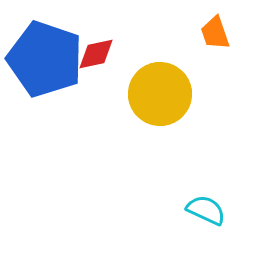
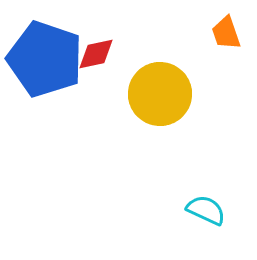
orange trapezoid: moved 11 px right
